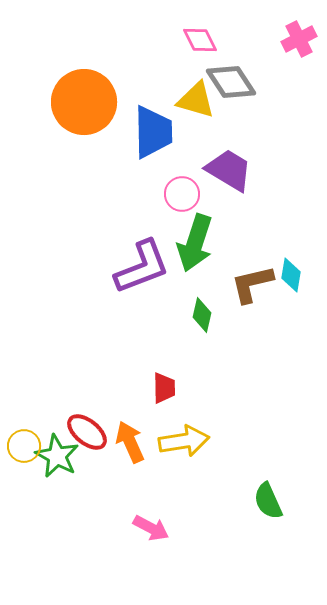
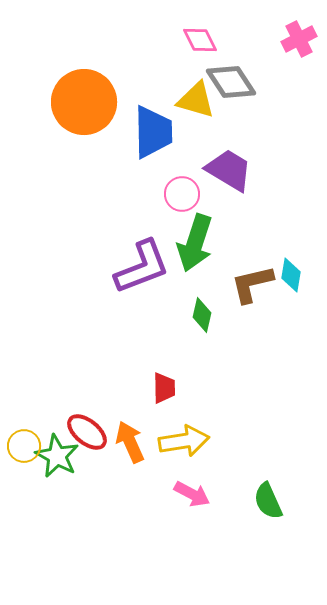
pink arrow: moved 41 px right, 34 px up
